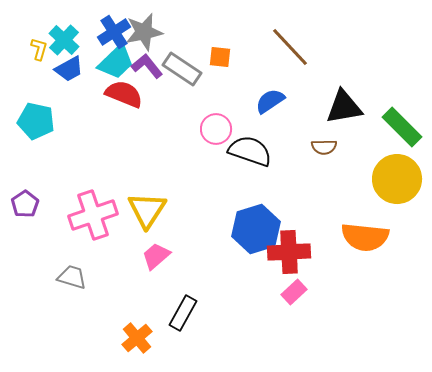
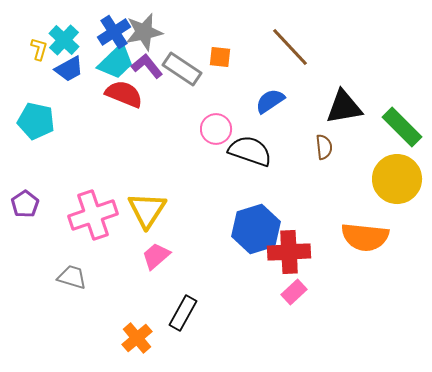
brown semicircle: rotated 95 degrees counterclockwise
